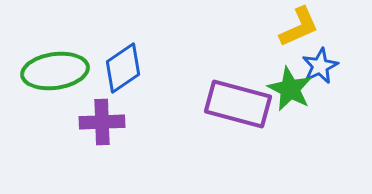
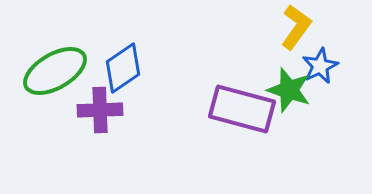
yellow L-shape: moved 3 px left; rotated 30 degrees counterclockwise
green ellipse: rotated 22 degrees counterclockwise
green star: moved 1 px left, 1 px down; rotated 9 degrees counterclockwise
purple rectangle: moved 4 px right, 5 px down
purple cross: moved 2 px left, 12 px up
